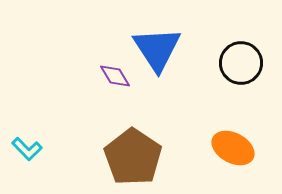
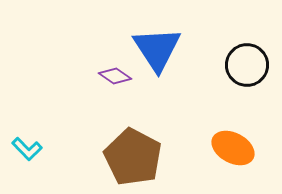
black circle: moved 6 px right, 2 px down
purple diamond: rotated 24 degrees counterclockwise
brown pentagon: rotated 6 degrees counterclockwise
